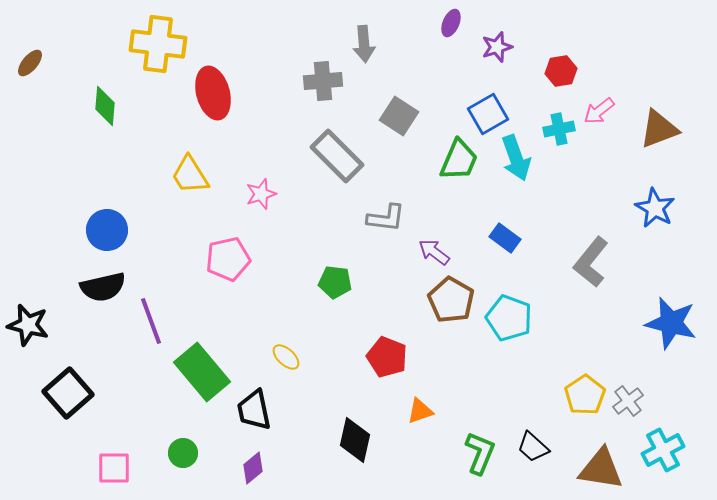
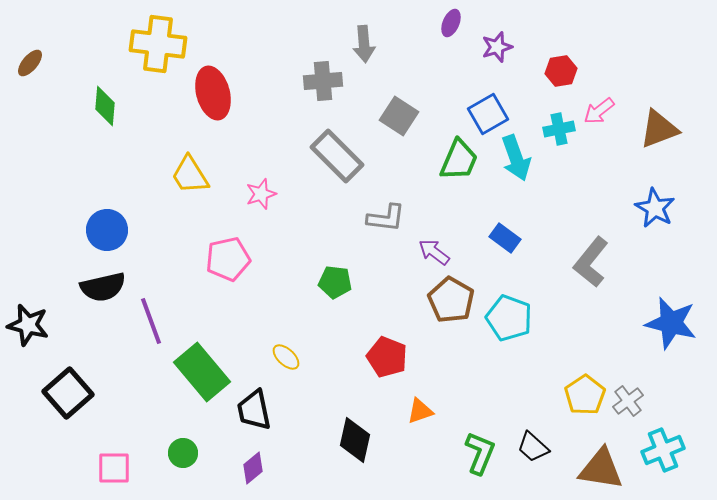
cyan cross at (663, 450): rotated 6 degrees clockwise
